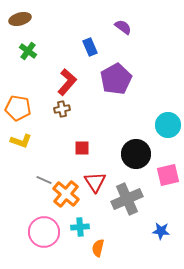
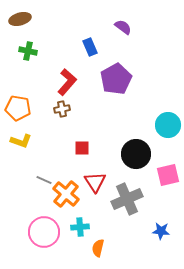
green cross: rotated 24 degrees counterclockwise
